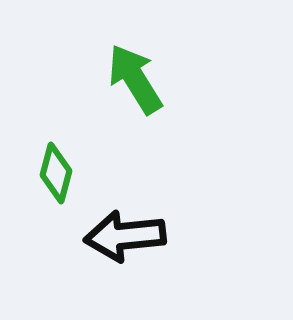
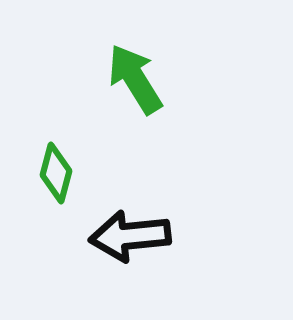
black arrow: moved 5 px right
